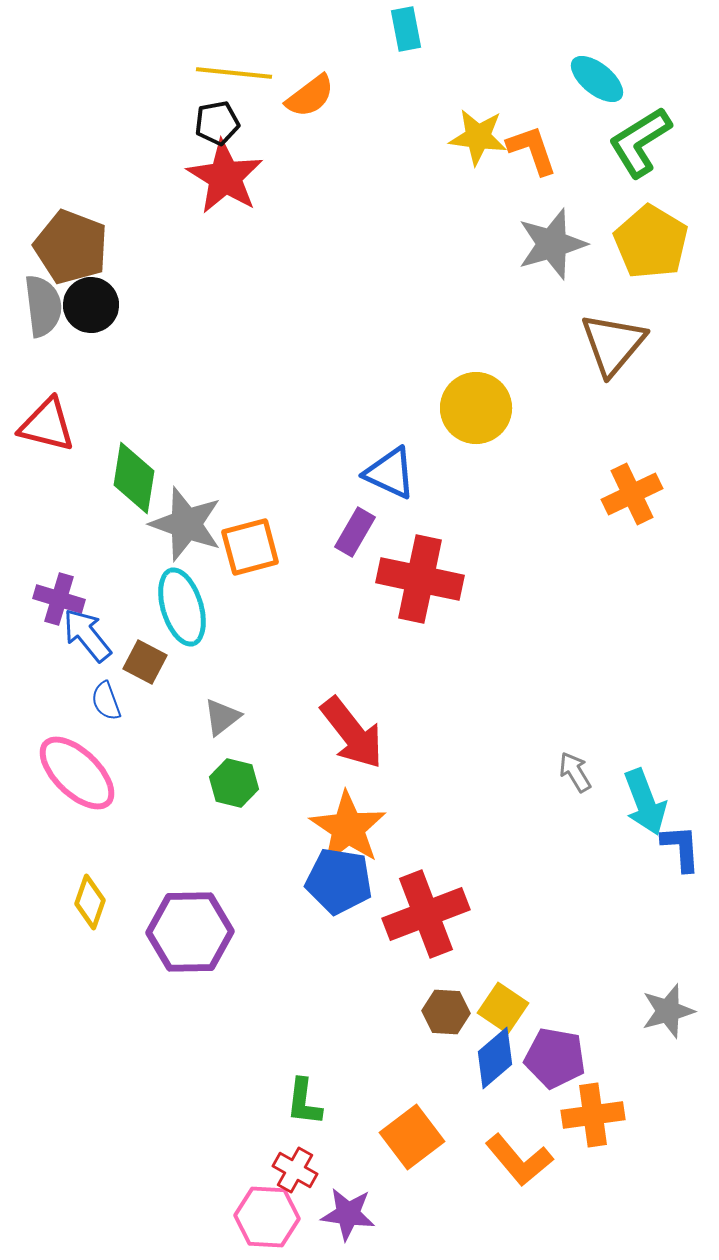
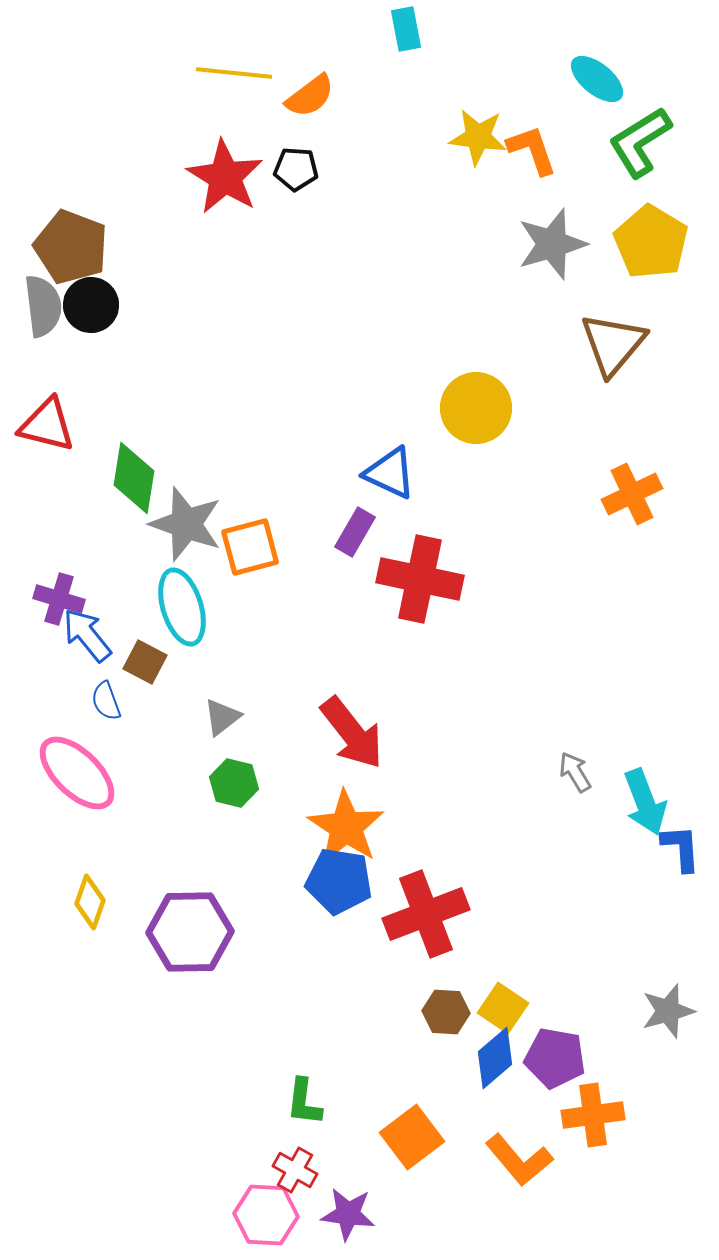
black pentagon at (217, 123): moved 79 px right, 46 px down; rotated 15 degrees clockwise
orange star at (348, 828): moved 2 px left, 1 px up
pink hexagon at (267, 1217): moved 1 px left, 2 px up
